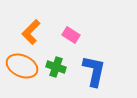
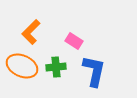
pink rectangle: moved 3 px right, 6 px down
green cross: rotated 24 degrees counterclockwise
